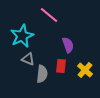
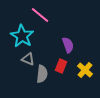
pink line: moved 9 px left
cyan star: rotated 15 degrees counterclockwise
red rectangle: rotated 16 degrees clockwise
